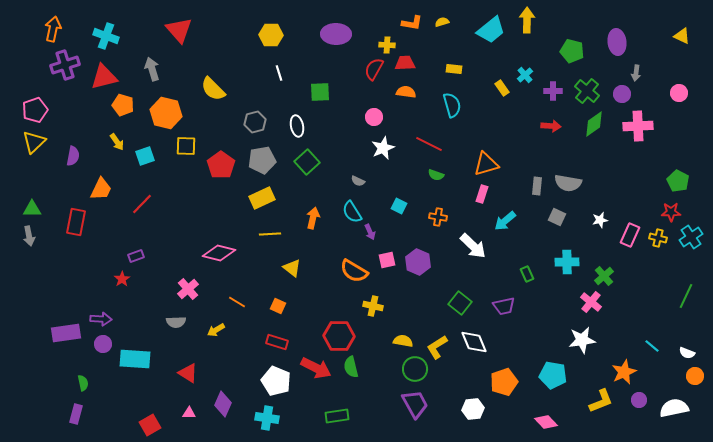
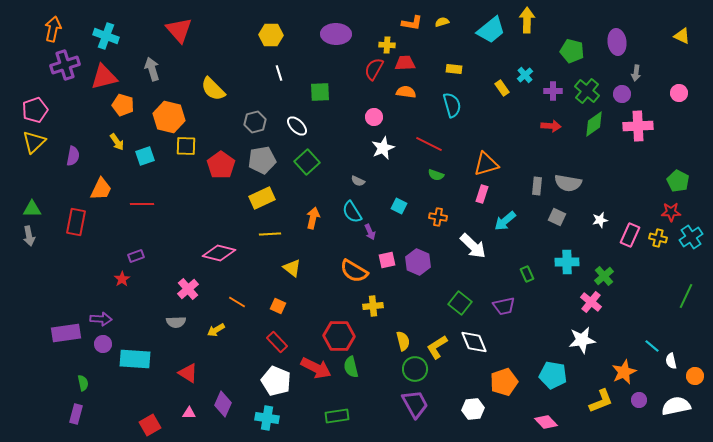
orange hexagon at (166, 113): moved 3 px right, 4 px down
white ellipse at (297, 126): rotated 35 degrees counterclockwise
red line at (142, 204): rotated 45 degrees clockwise
yellow cross at (373, 306): rotated 18 degrees counterclockwise
yellow semicircle at (403, 341): rotated 66 degrees clockwise
red rectangle at (277, 342): rotated 30 degrees clockwise
white semicircle at (687, 353): moved 16 px left, 8 px down; rotated 56 degrees clockwise
white semicircle at (674, 408): moved 2 px right, 2 px up
